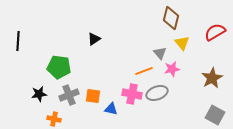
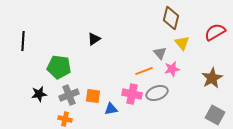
black line: moved 5 px right
blue triangle: rotated 24 degrees counterclockwise
orange cross: moved 11 px right
